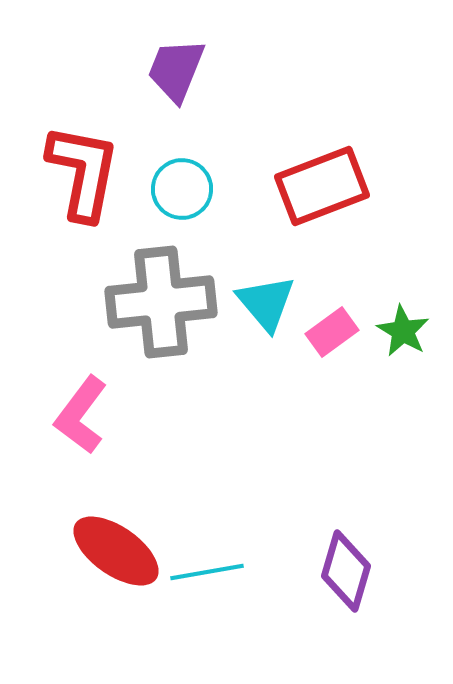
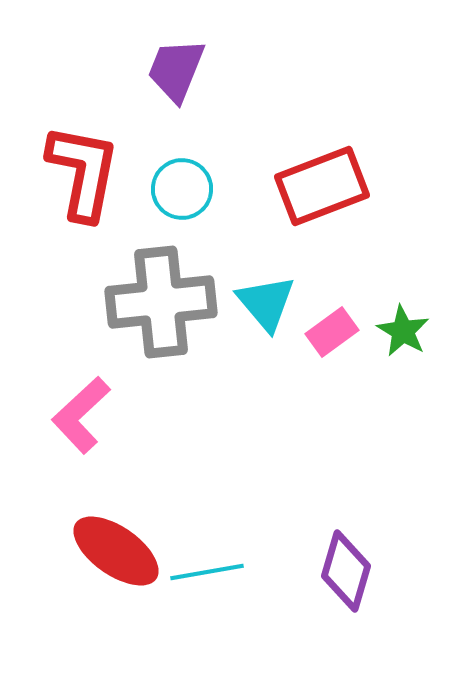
pink L-shape: rotated 10 degrees clockwise
